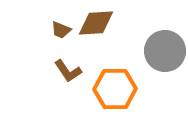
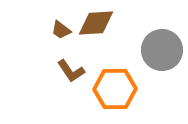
brown trapezoid: rotated 15 degrees clockwise
gray circle: moved 3 px left, 1 px up
brown L-shape: moved 3 px right
